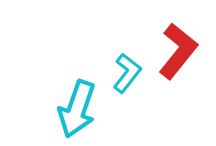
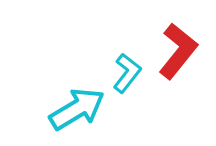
cyan arrow: rotated 140 degrees counterclockwise
